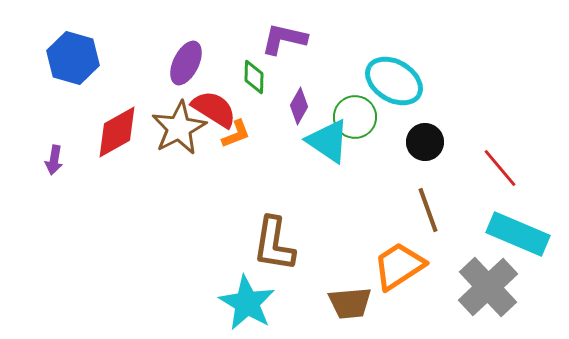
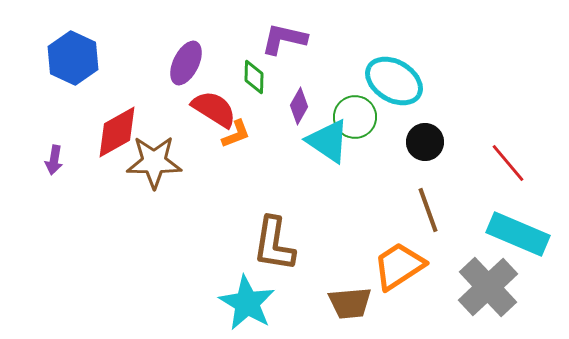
blue hexagon: rotated 9 degrees clockwise
brown star: moved 25 px left, 34 px down; rotated 28 degrees clockwise
red line: moved 8 px right, 5 px up
